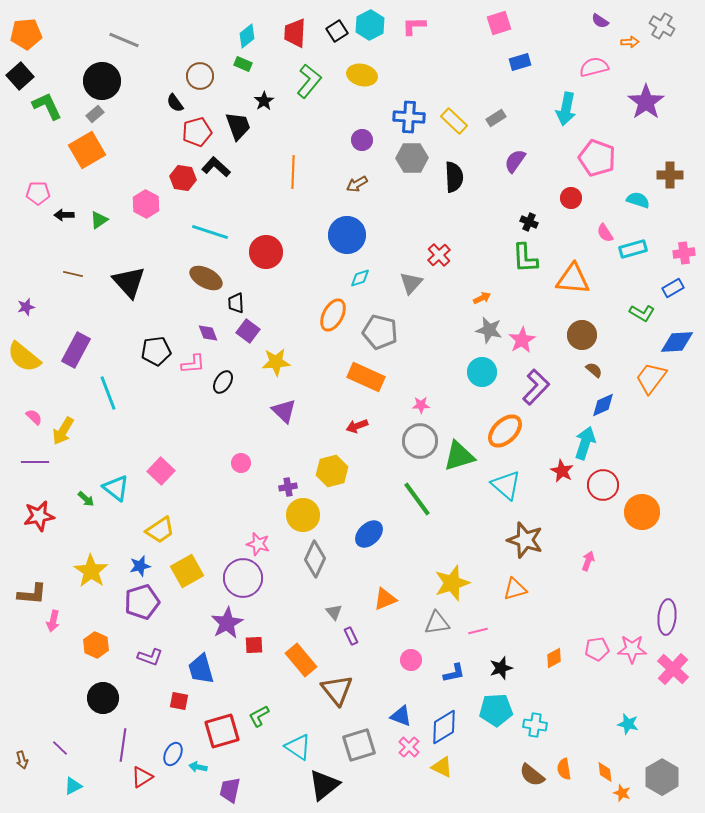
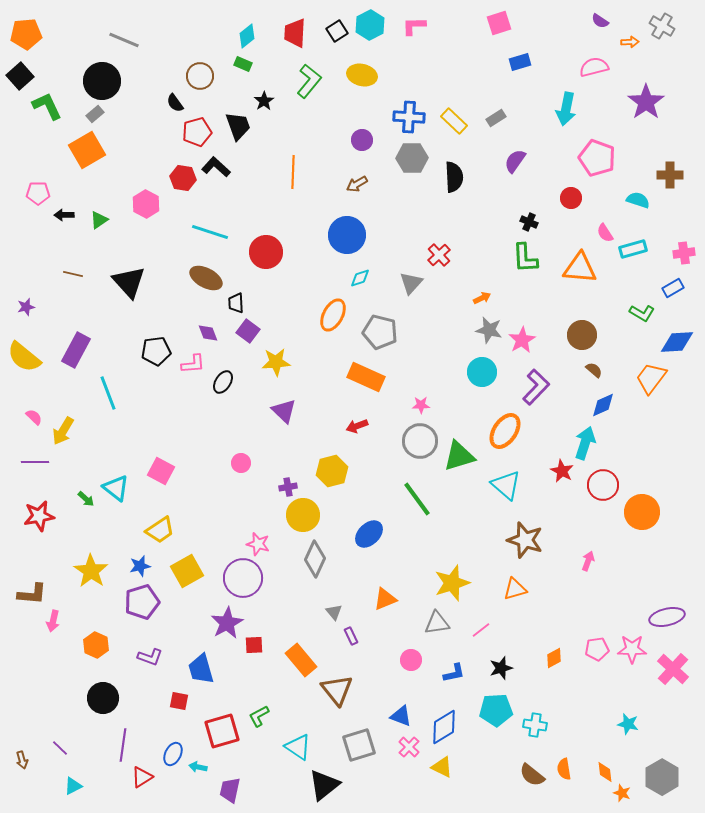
orange triangle at (573, 279): moved 7 px right, 11 px up
orange ellipse at (505, 431): rotated 12 degrees counterclockwise
pink square at (161, 471): rotated 16 degrees counterclockwise
purple ellipse at (667, 617): rotated 72 degrees clockwise
pink line at (478, 631): moved 3 px right, 1 px up; rotated 24 degrees counterclockwise
